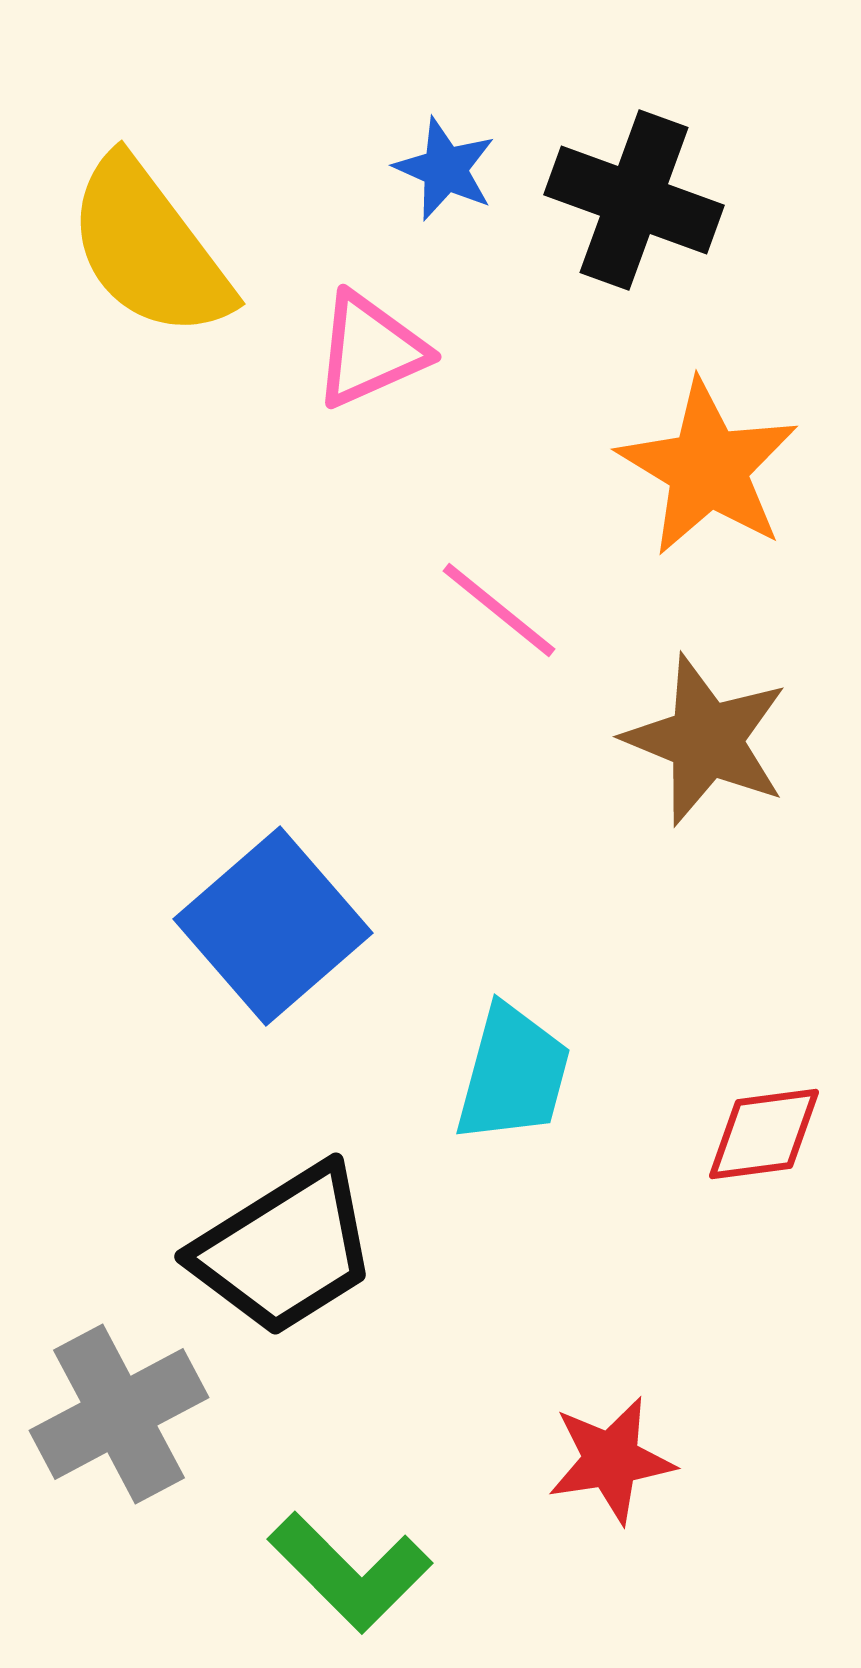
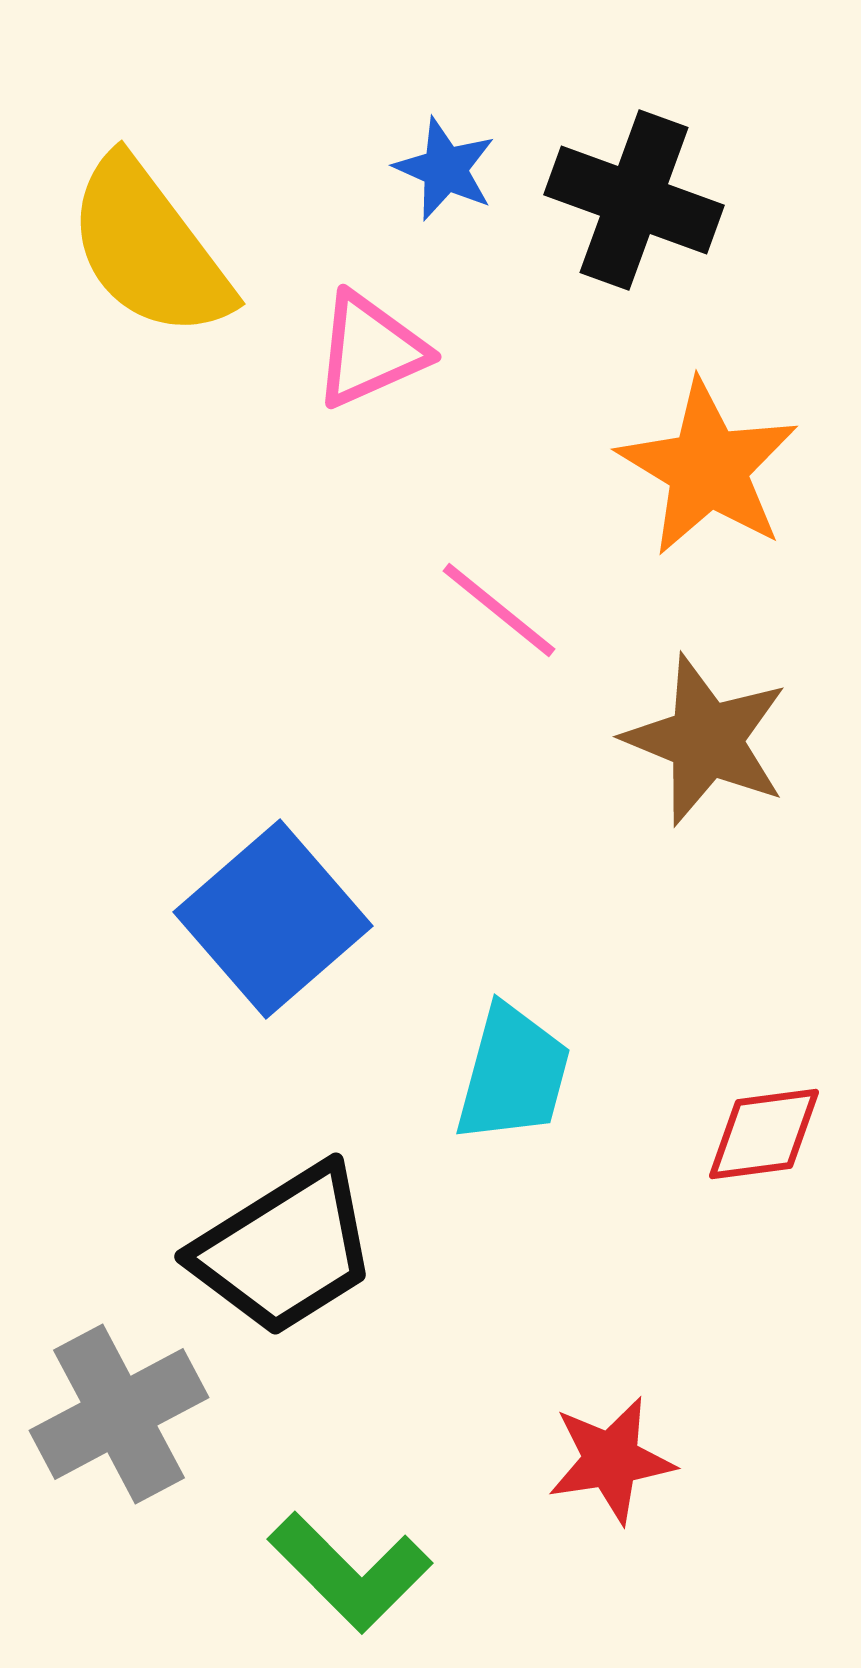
blue square: moved 7 px up
